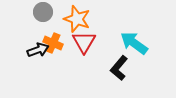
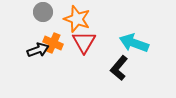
cyan arrow: rotated 16 degrees counterclockwise
